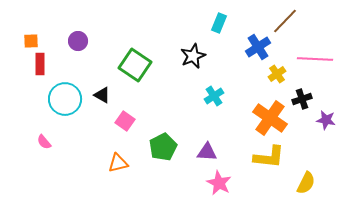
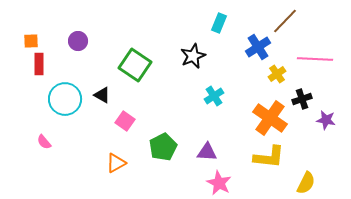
red rectangle: moved 1 px left
orange triangle: moved 2 px left; rotated 15 degrees counterclockwise
